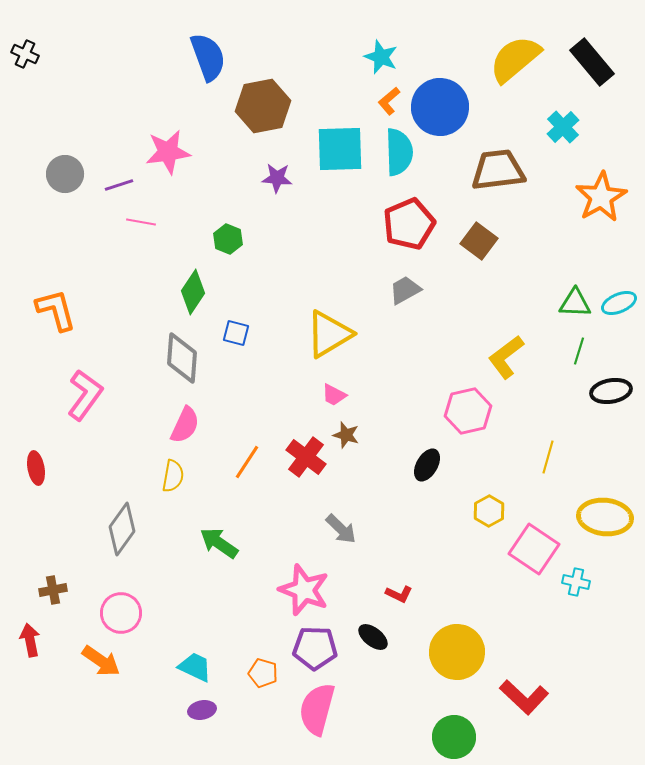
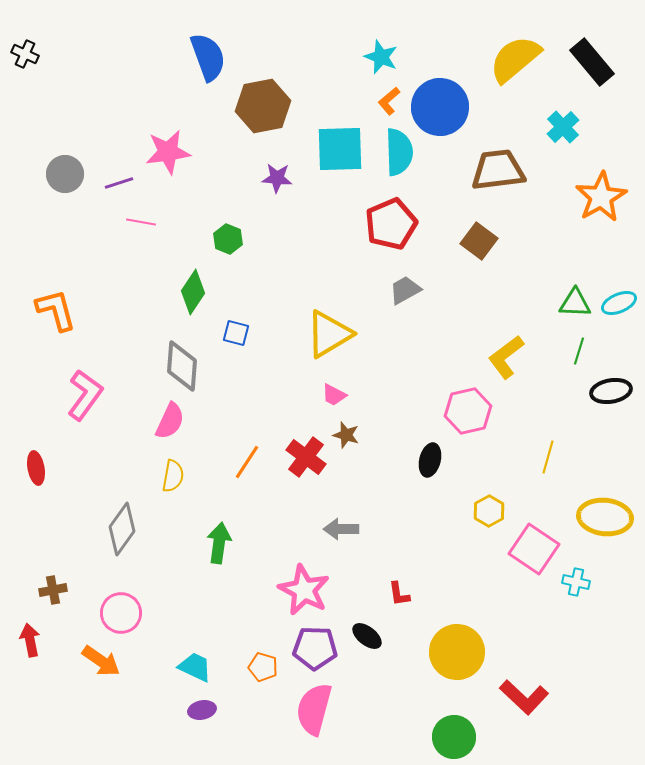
purple line at (119, 185): moved 2 px up
red pentagon at (409, 224): moved 18 px left
gray diamond at (182, 358): moved 8 px down
pink semicircle at (185, 425): moved 15 px left, 4 px up
black ellipse at (427, 465): moved 3 px right, 5 px up; rotated 16 degrees counterclockwise
gray arrow at (341, 529): rotated 136 degrees clockwise
green arrow at (219, 543): rotated 63 degrees clockwise
pink star at (304, 590): rotated 6 degrees clockwise
red L-shape at (399, 594): rotated 56 degrees clockwise
black ellipse at (373, 637): moved 6 px left, 1 px up
orange pentagon at (263, 673): moved 6 px up
pink semicircle at (317, 709): moved 3 px left
